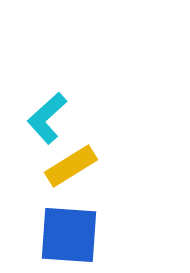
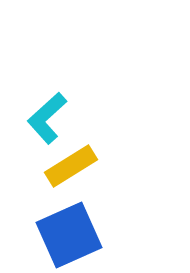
blue square: rotated 28 degrees counterclockwise
